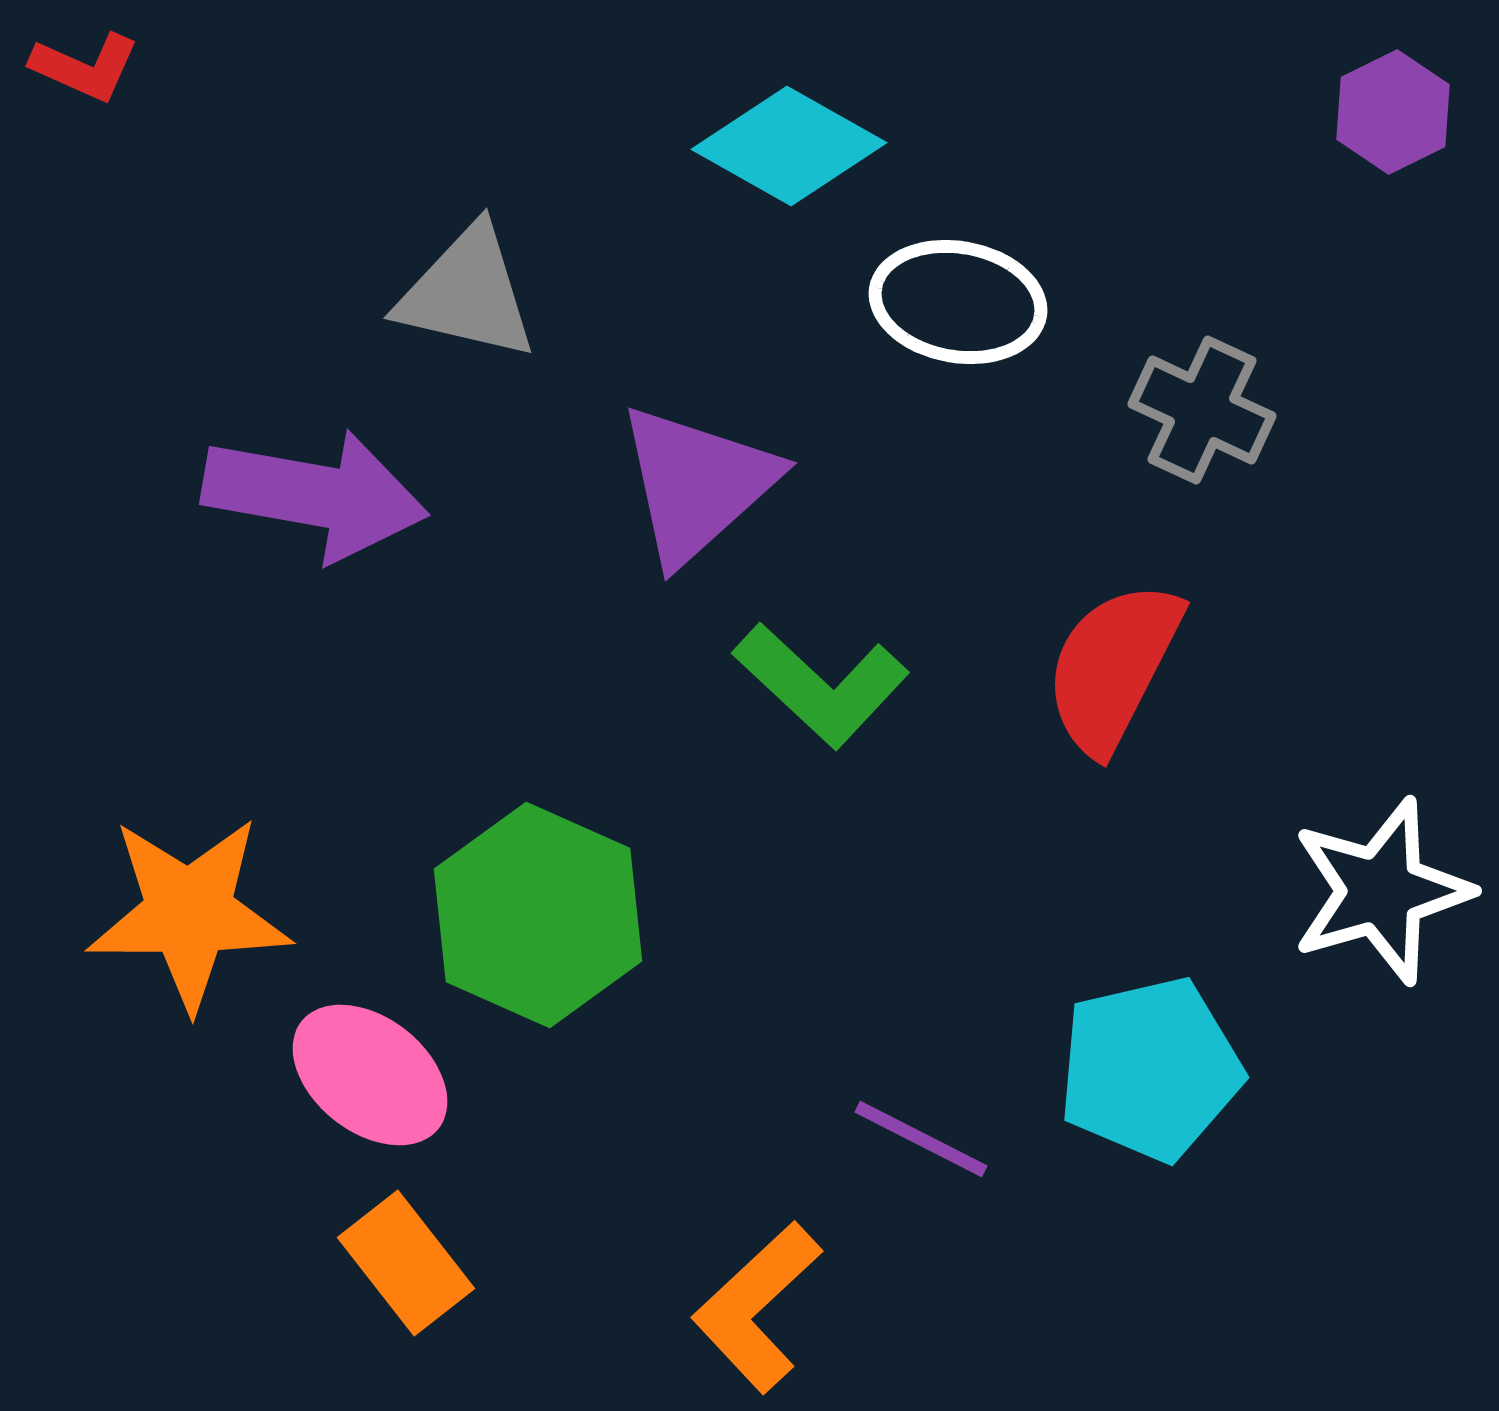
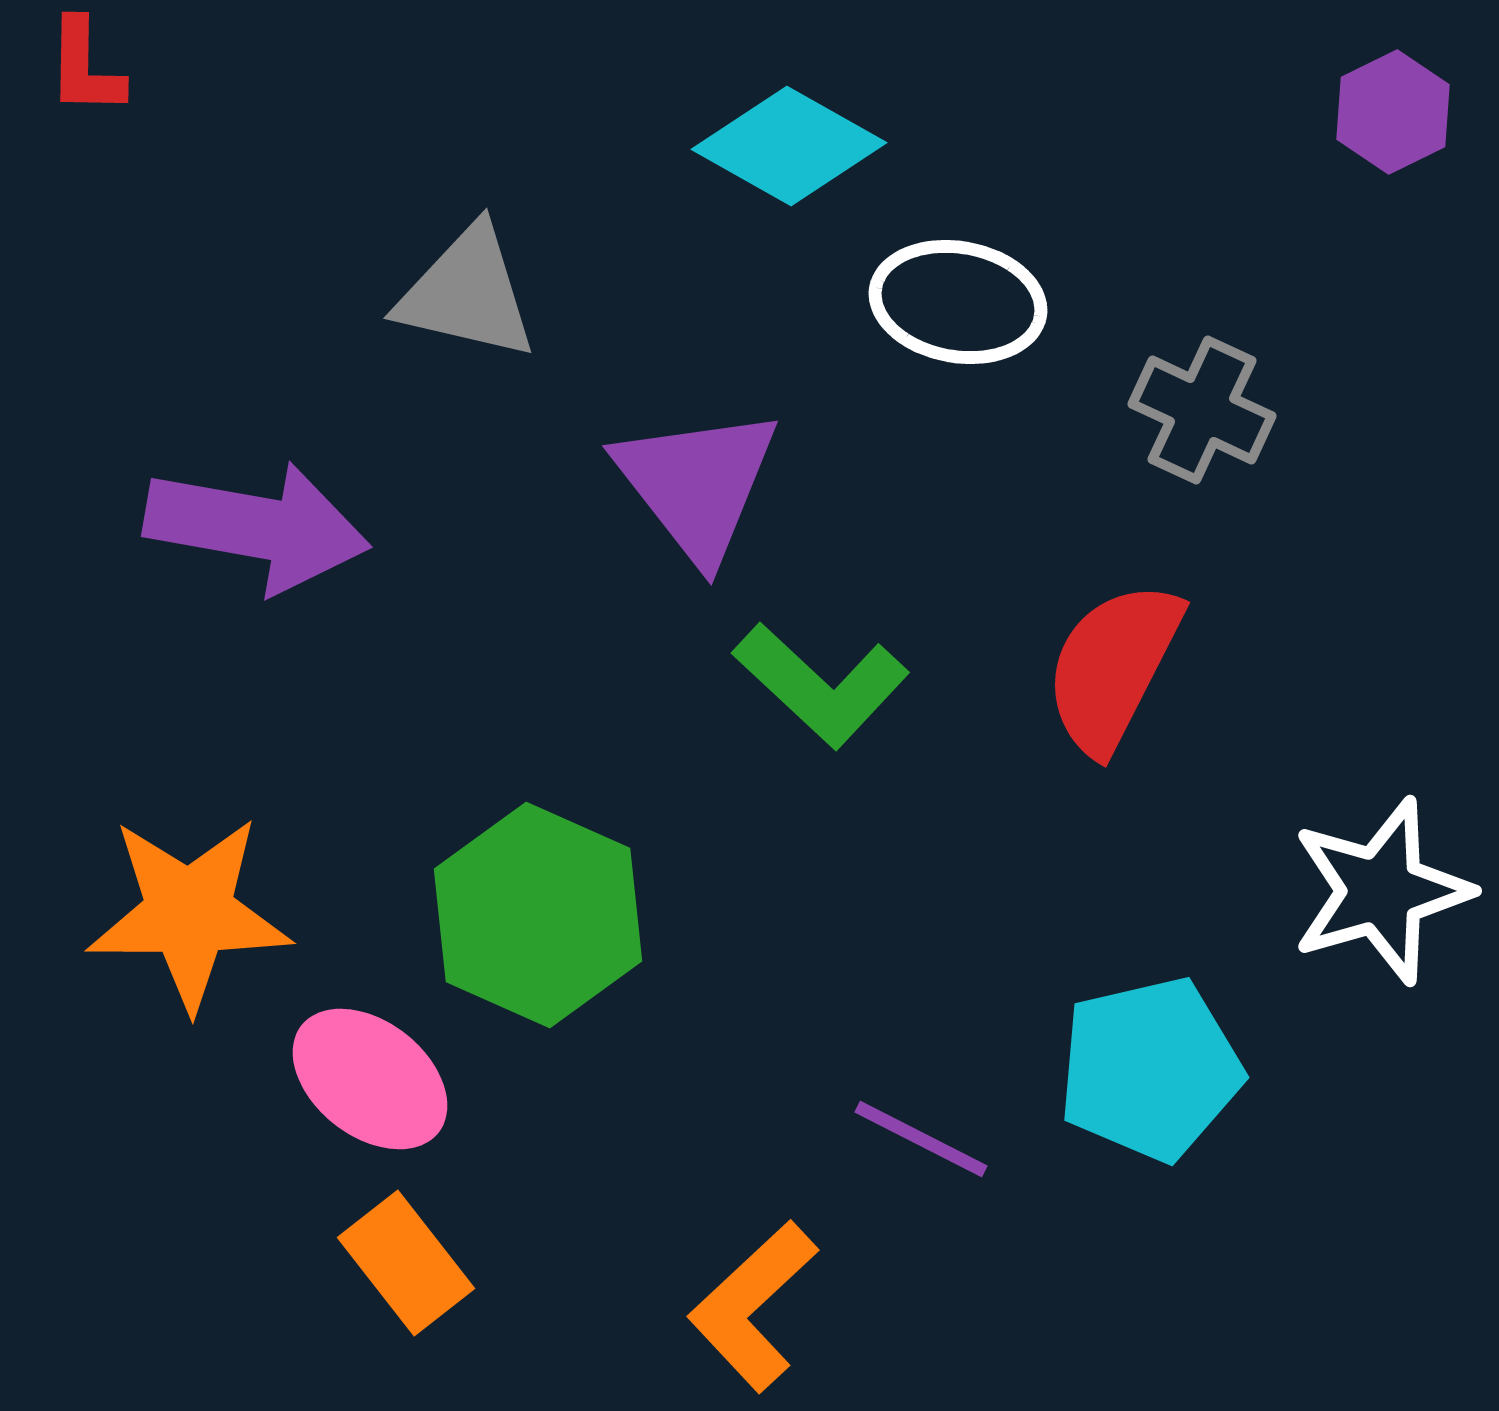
red L-shape: rotated 67 degrees clockwise
purple triangle: rotated 26 degrees counterclockwise
purple arrow: moved 58 px left, 32 px down
pink ellipse: moved 4 px down
orange L-shape: moved 4 px left, 1 px up
